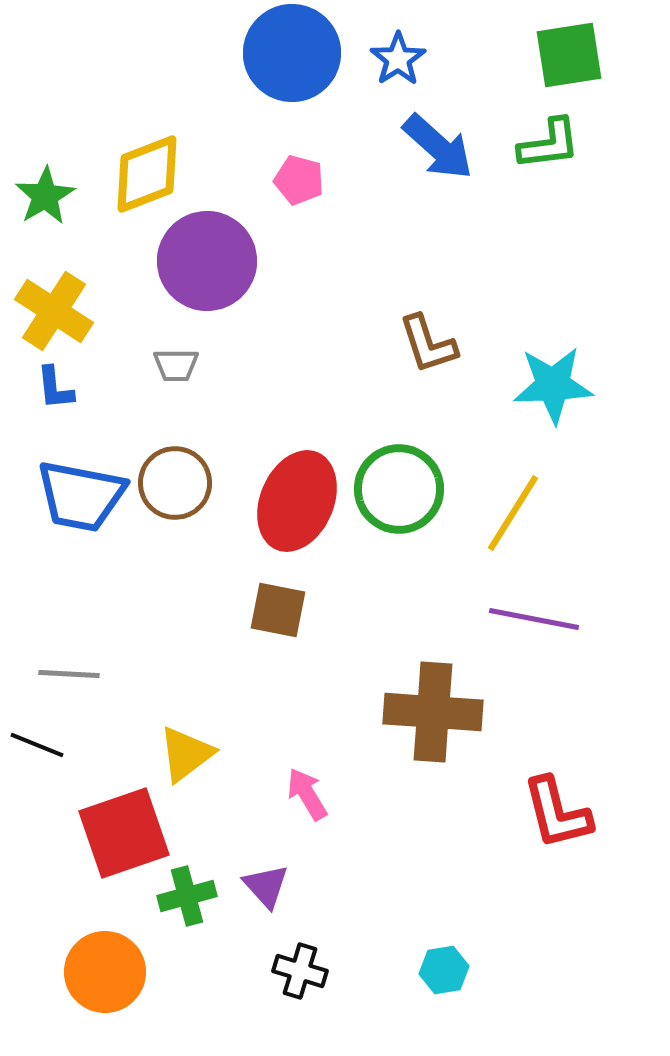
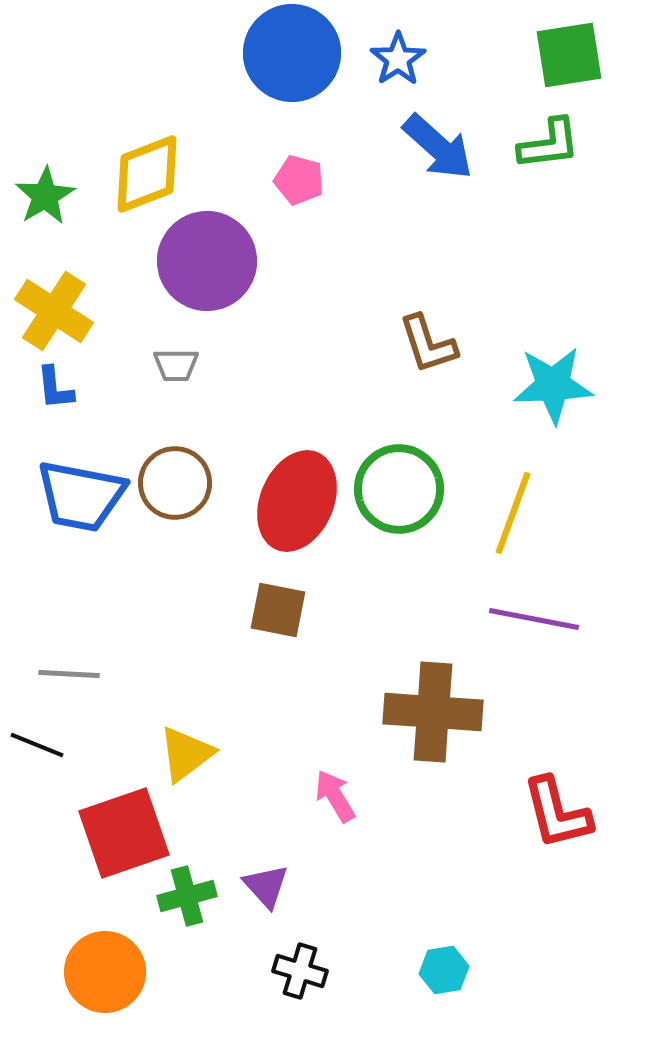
yellow line: rotated 12 degrees counterclockwise
pink arrow: moved 28 px right, 2 px down
